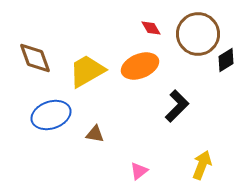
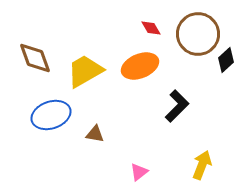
black diamond: rotated 10 degrees counterclockwise
yellow trapezoid: moved 2 px left
pink triangle: moved 1 px down
